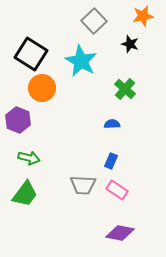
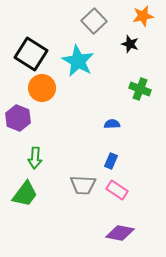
cyan star: moved 3 px left
green cross: moved 15 px right; rotated 20 degrees counterclockwise
purple hexagon: moved 2 px up
green arrow: moved 6 px right; rotated 80 degrees clockwise
